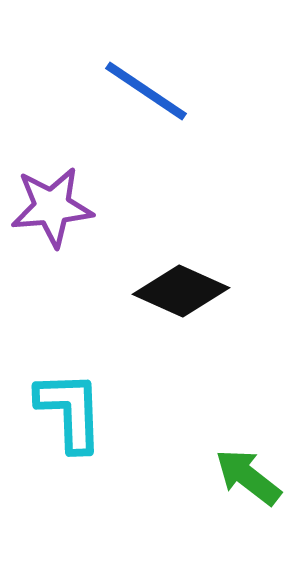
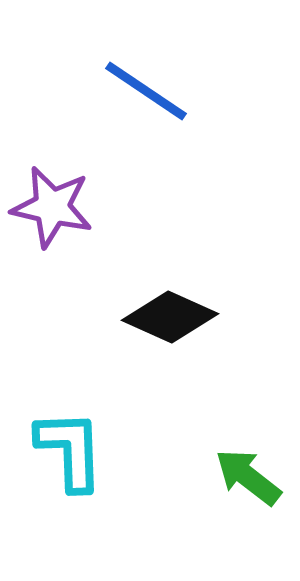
purple star: rotated 18 degrees clockwise
black diamond: moved 11 px left, 26 px down
cyan L-shape: moved 39 px down
